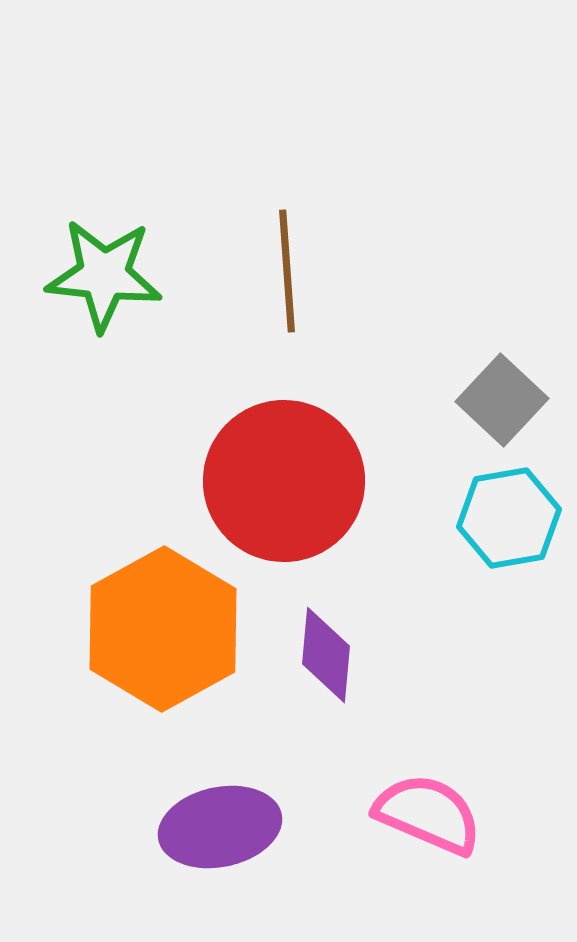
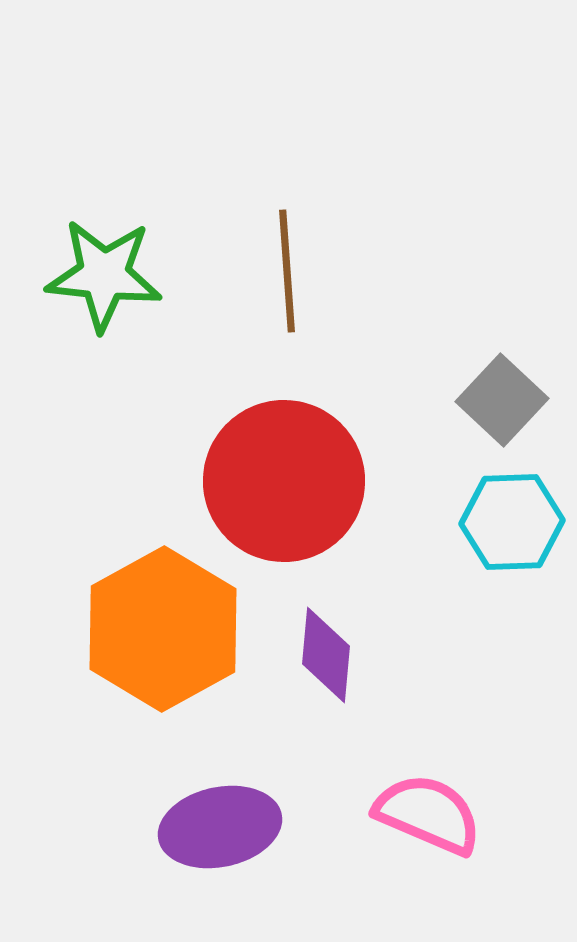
cyan hexagon: moved 3 px right, 4 px down; rotated 8 degrees clockwise
